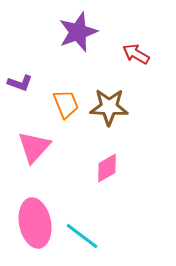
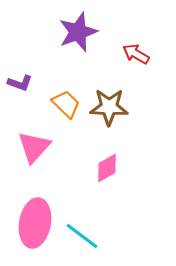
orange trapezoid: rotated 24 degrees counterclockwise
pink ellipse: rotated 21 degrees clockwise
